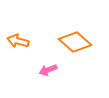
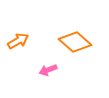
orange arrow: rotated 135 degrees clockwise
